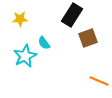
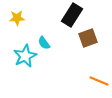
yellow star: moved 3 px left, 1 px up
